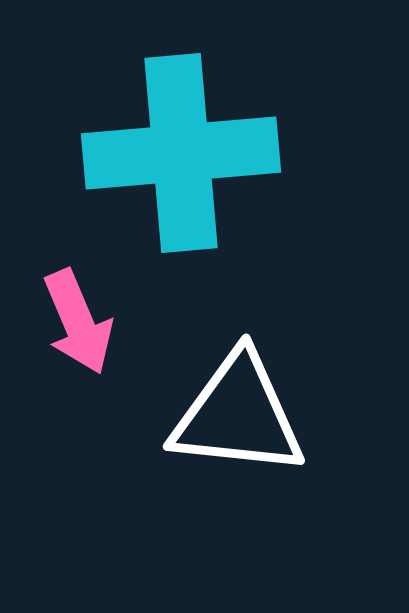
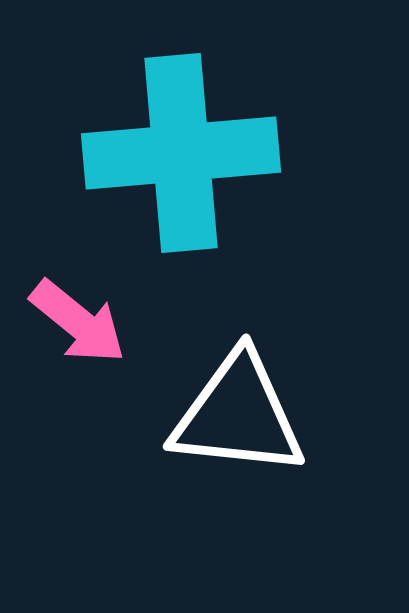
pink arrow: rotated 28 degrees counterclockwise
